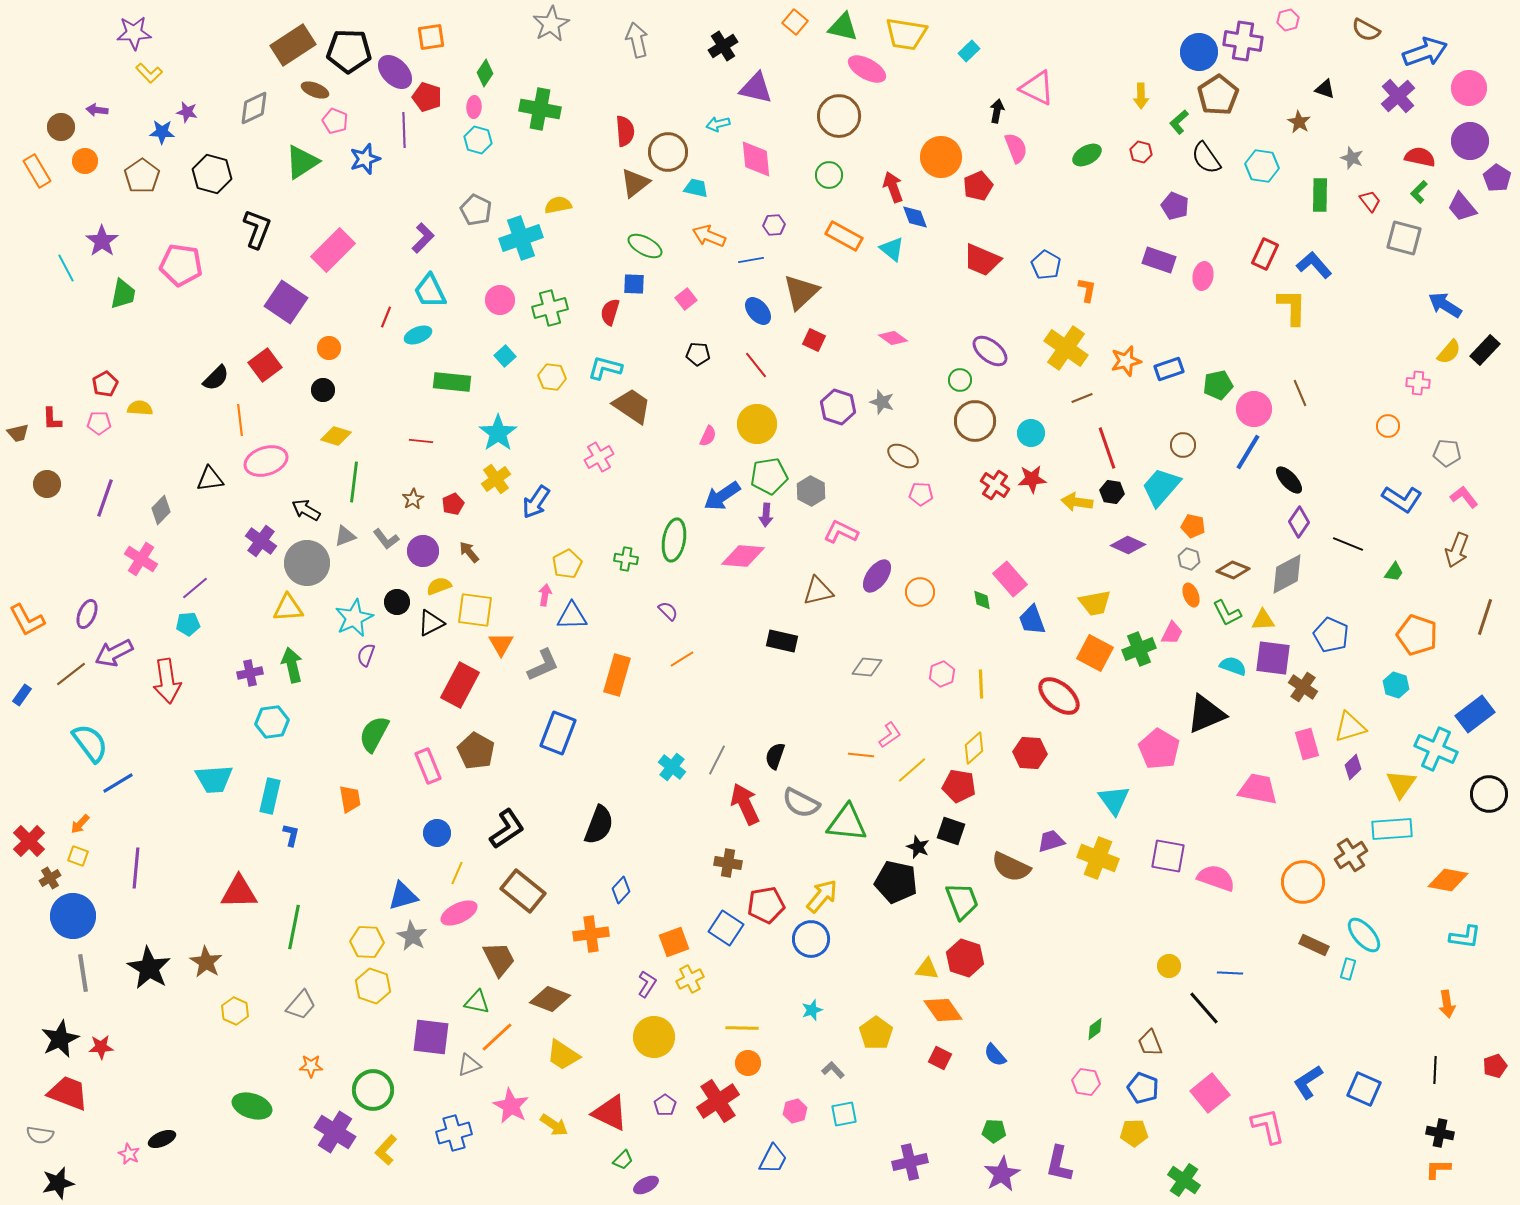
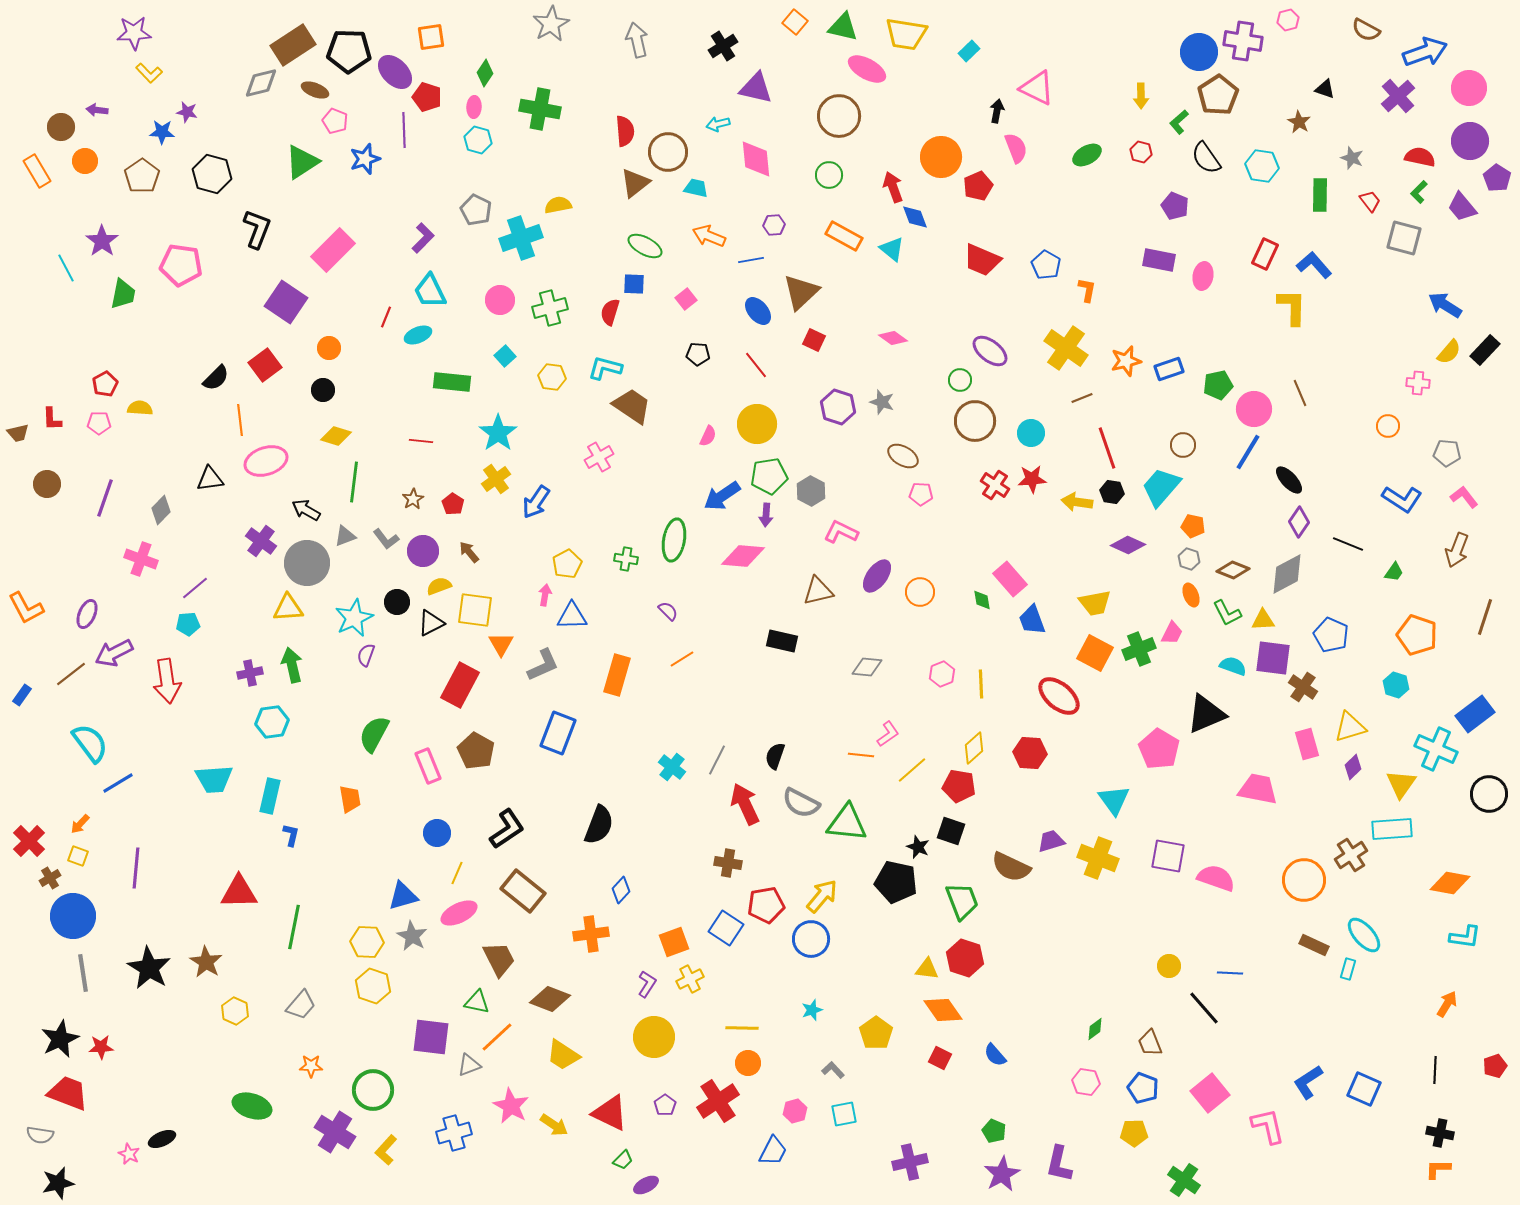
gray diamond at (254, 108): moved 7 px right, 25 px up; rotated 12 degrees clockwise
purple rectangle at (1159, 260): rotated 8 degrees counterclockwise
red pentagon at (453, 504): rotated 15 degrees counterclockwise
pink cross at (141, 559): rotated 12 degrees counterclockwise
orange L-shape at (27, 620): moved 1 px left, 12 px up
pink L-shape at (890, 735): moved 2 px left, 1 px up
orange diamond at (1448, 880): moved 2 px right, 3 px down
orange circle at (1303, 882): moved 1 px right, 2 px up
orange arrow at (1447, 1004): rotated 140 degrees counterclockwise
green pentagon at (994, 1131): rotated 20 degrees clockwise
blue trapezoid at (773, 1159): moved 8 px up
